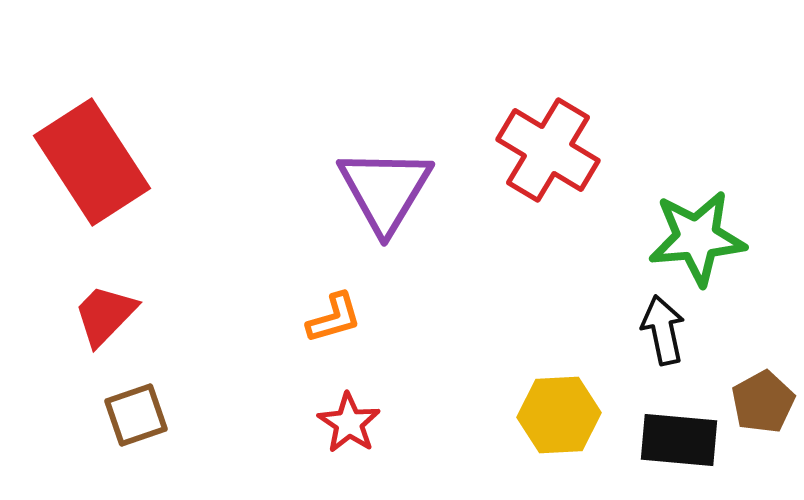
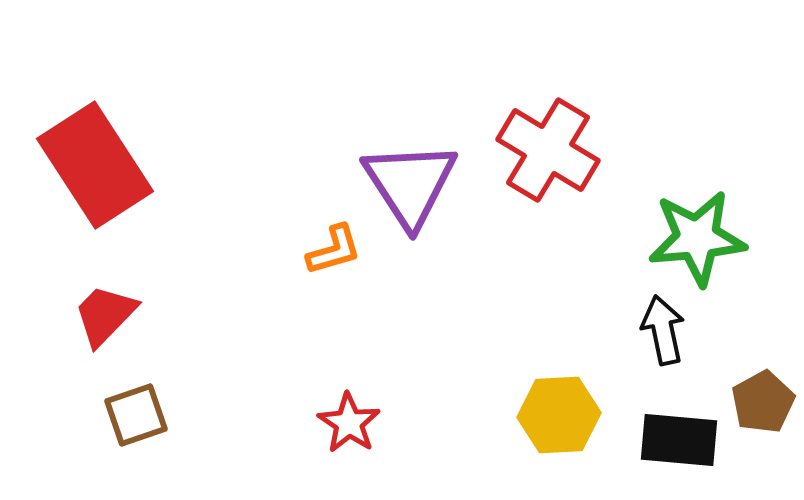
red rectangle: moved 3 px right, 3 px down
purple triangle: moved 25 px right, 6 px up; rotated 4 degrees counterclockwise
orange L-shape: moved 68 px up
